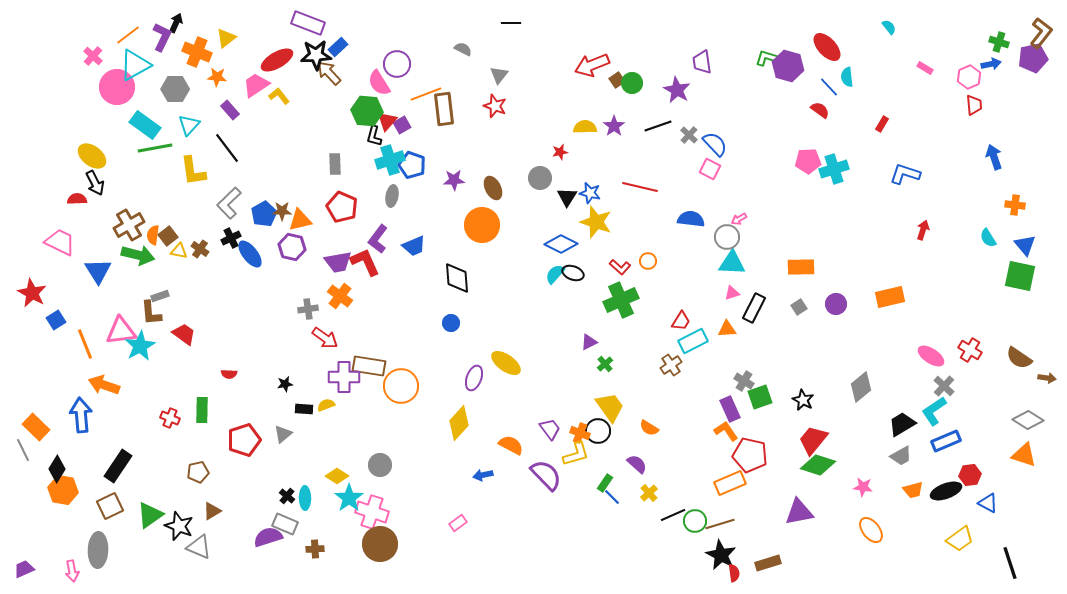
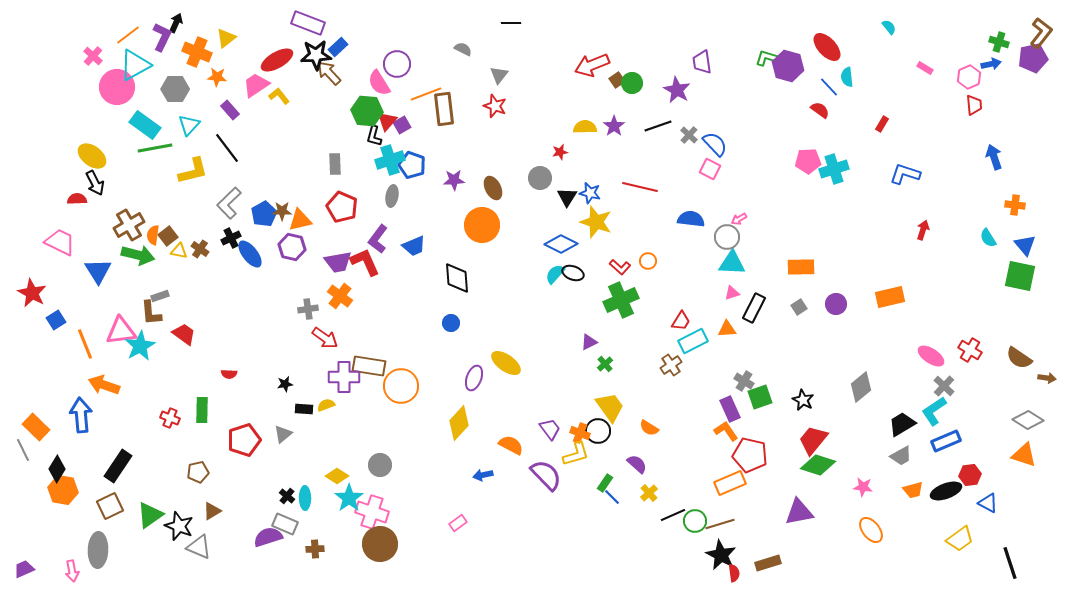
yellow L-shape at (193, 171): rotated 96 degrees counterclockwise
